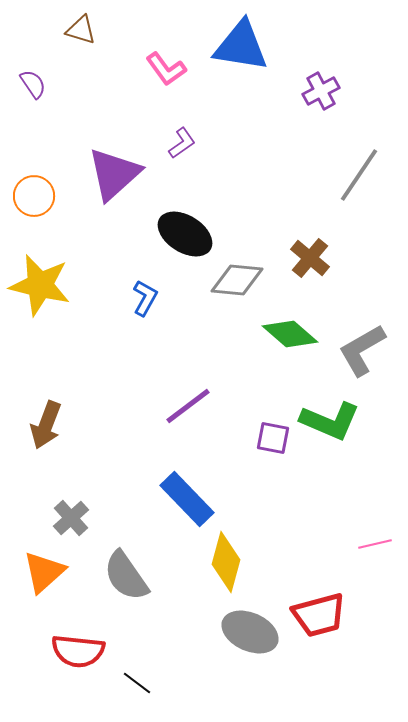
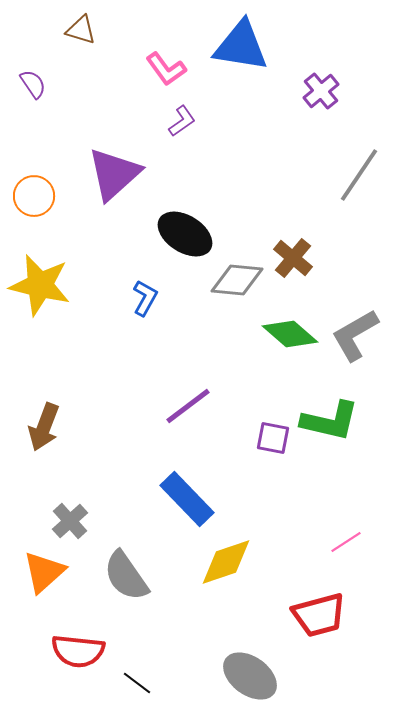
purple cross: rotated 12 degrees counterclockwise
purple L-shape: moved 22 px up
brown cross: moved 17 px left
gray L-shape: moved 7 px left, 15 px up
green L-shape: rotated 10 degrees counterclockwise
brown arrow: moved 2 px left, 2 px down
gray cross: moved 1 px left, 3 px down
pink line: moved 29 px left, 2 px up; rotated 20 degrees counterclockwise
yellow diamond: rotated 56 degrees clockwise
gray ellipse: moved 44 px down; rotated 12 degrees clockwise
